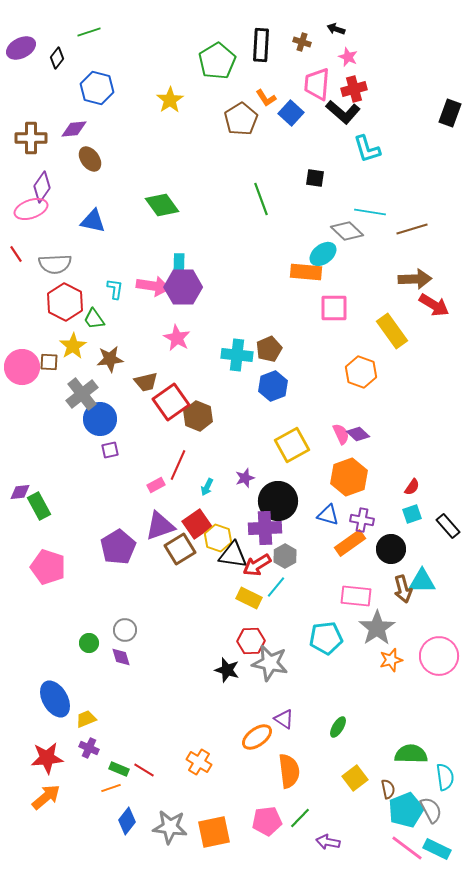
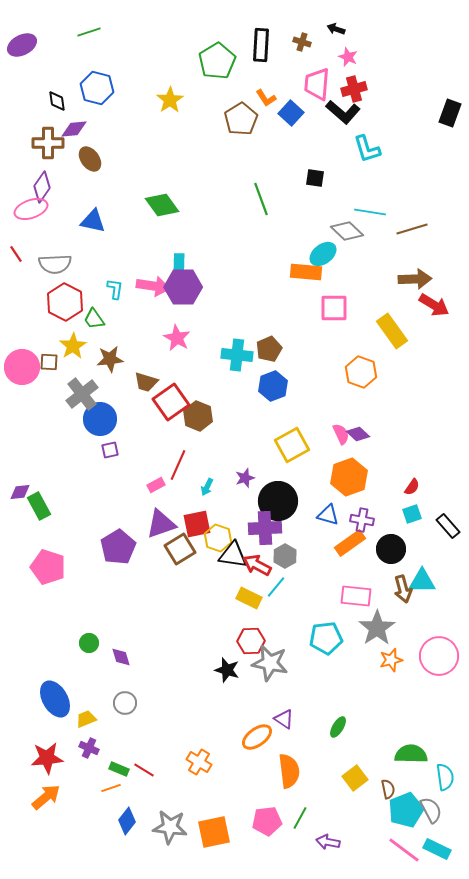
purple ellipse at (21, 48): moved 1 px right, 3 px up
black diamond at (57, 58): moved 43 px down; rotated 45 degrees counterclockwise
brown cross at (31, 138): moved 17 px right, 5 px down
brown trapezoid at (146, 382): rotated 30 degrees clockwise
red square at (197, 524): rotated 24 degrees clockwise
purple triangle at (160, 526): moved 1 px right, 2 px up
red arrow at (257, 565): rotated 60 degrees clockwise
gray circle at (125, 630): moved 73 px down
green line at (300, 818): rotated 15 degrees counterclockwise
pink line at (407, 848): moved 3 px left, 2 px down
